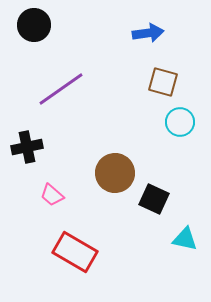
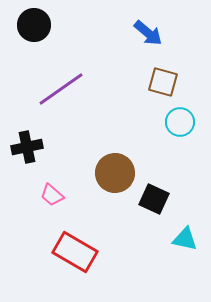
blue arrow: rotated 48 degrees clockwise
